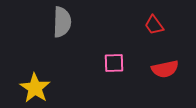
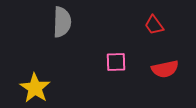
pink square: moved 2 px right, 1 px up
